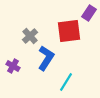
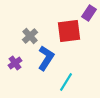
purple cross: moved 2 px right, 3 px up; rotated 24 degrees clockwise
